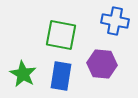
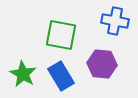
blue rectangle: rotated 40 degrees counterclockwise
